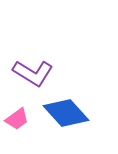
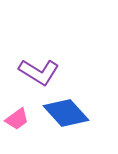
purple L-shape: moved 6 px right, 1 px up
